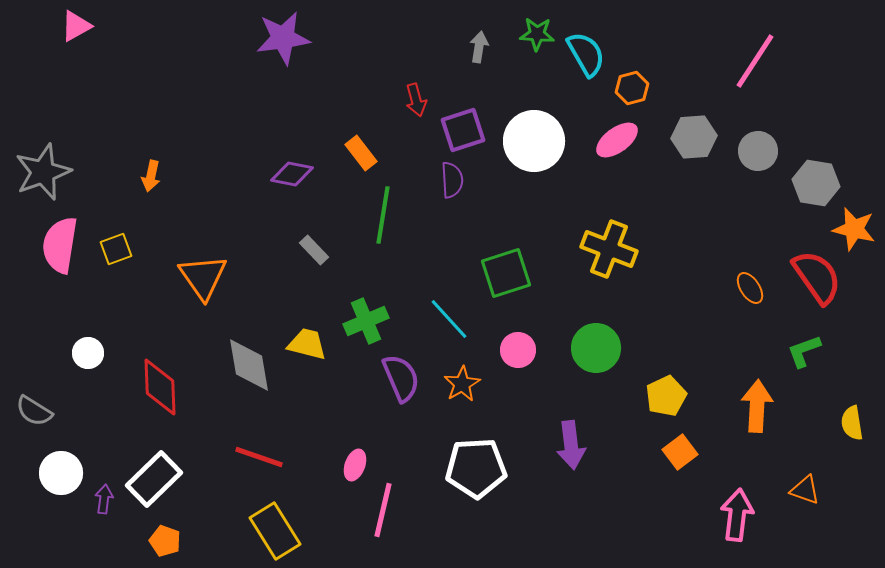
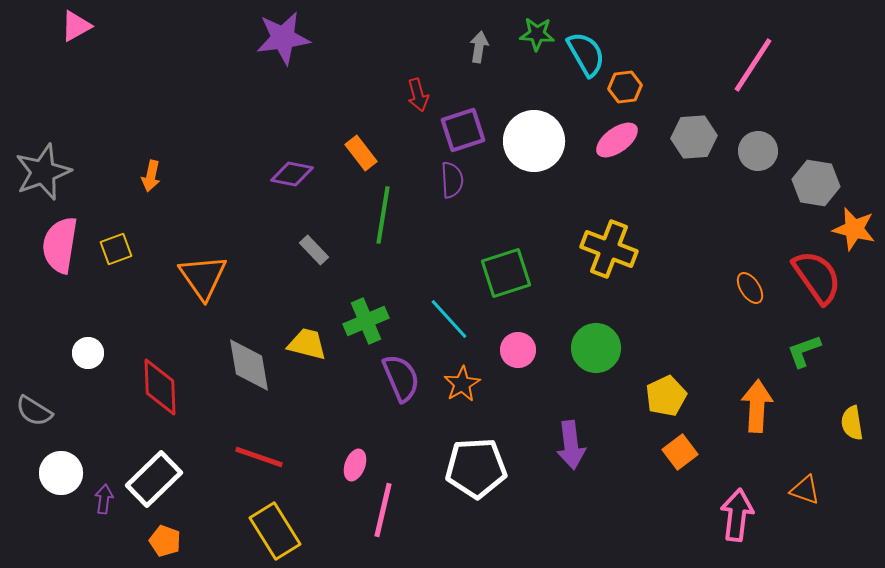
pink line at (755, 61): moved 2 px left, 4 px down
orange hexagon at (632, 88): moved 7 px left, 1 px up; rotated 8 degrees clockwise
red arrow at (416, 100): moved 2 px right, 5 px up
